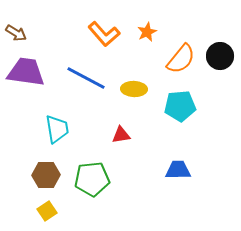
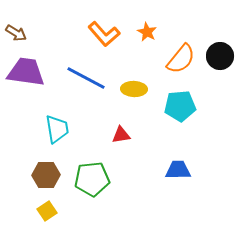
orange star: rotated 18 degrees counterclockwise
